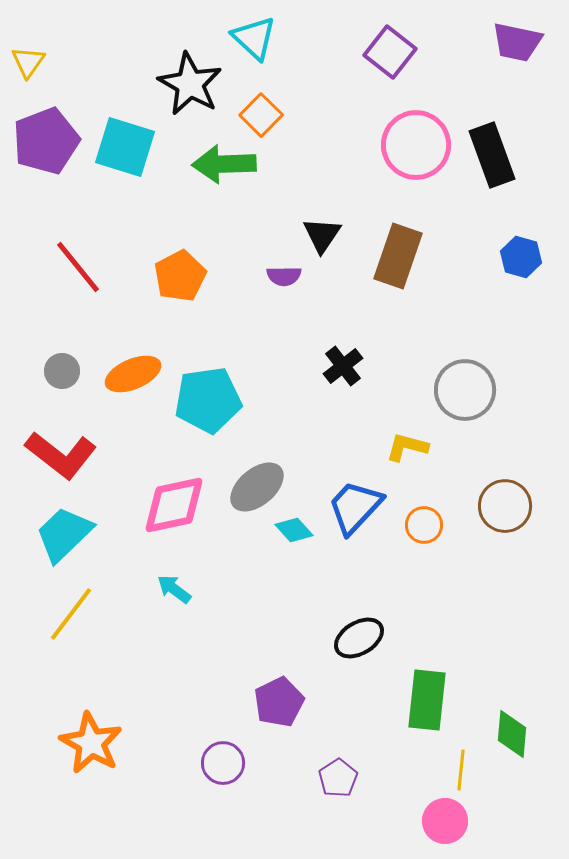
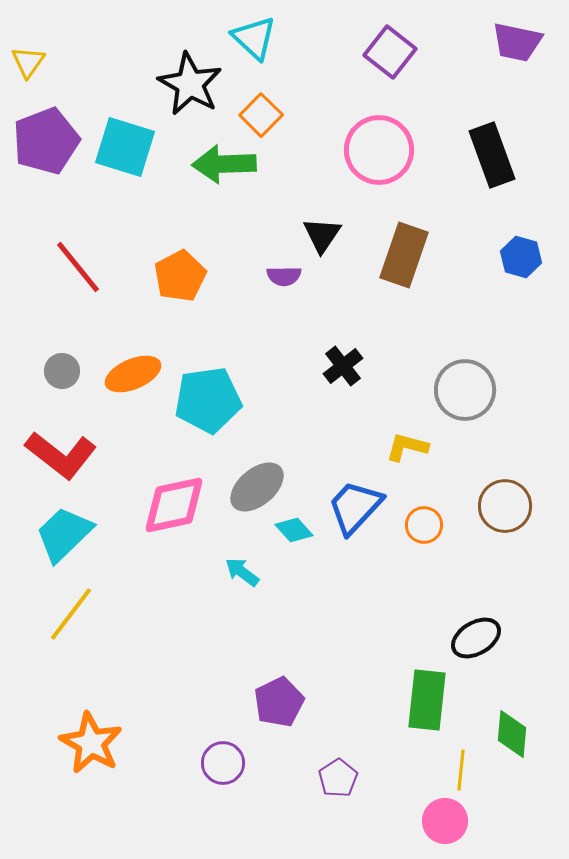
pink circle at (416, 145): moved 37 px left, 5 px down
brown rectangle at (398, 256): moved 6 px right, 1 px up
cyan arrow at (174, 589): moved 68 px right, 17 px up
black ellipse at (359, 638): moved 117 px right
